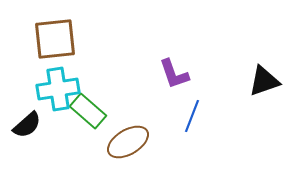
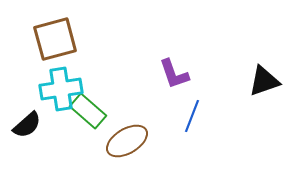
brown square: rotated 9 degrees counterclockwise
cyan cross: moved 3 px right
brown ellipse: moved 1 px left, 1 px up
